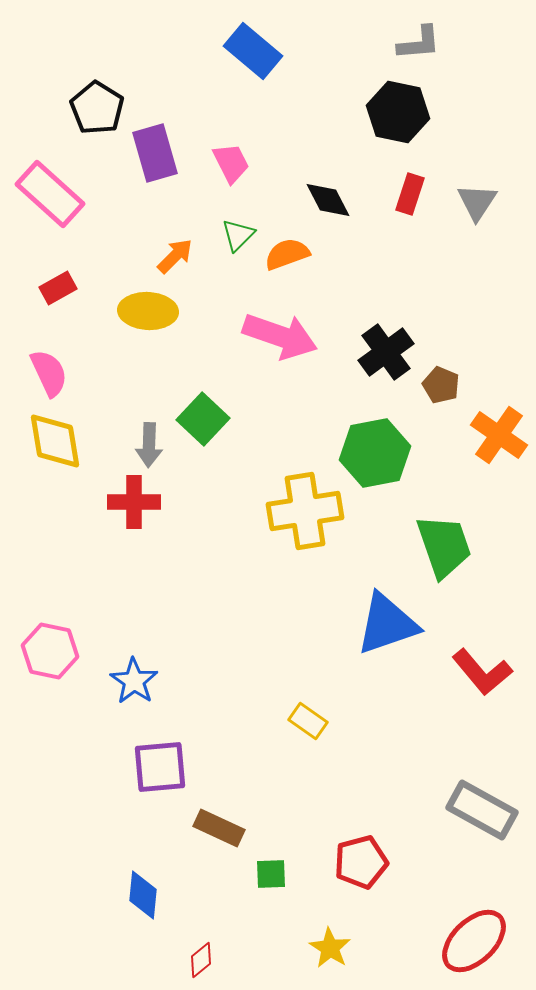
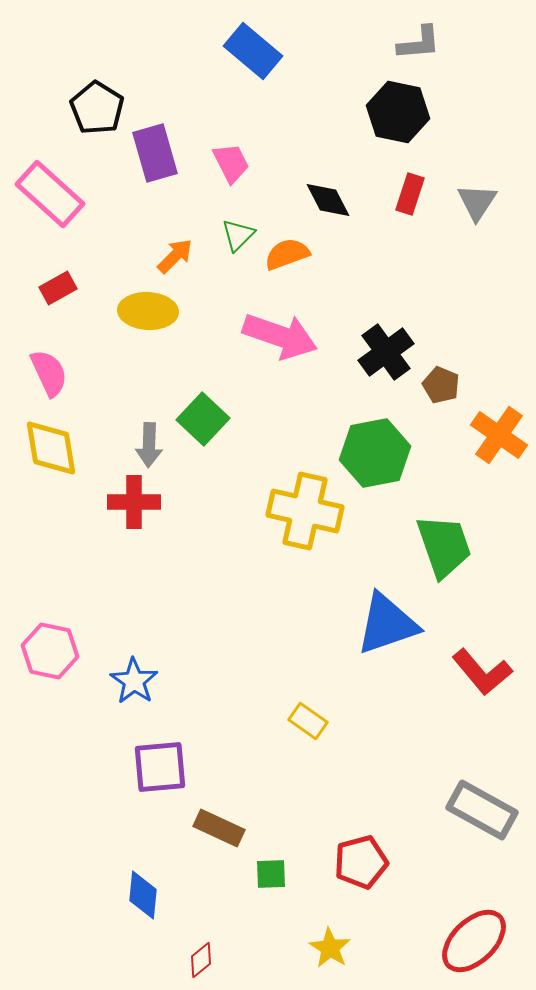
yellow diamond at (55, 441): moved 4 px left, 7 px down
yellow cross at (305, 511): rotated 22 degrees clockwise
